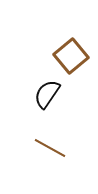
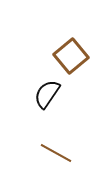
brown line: moved 6 px right, 5 px down
